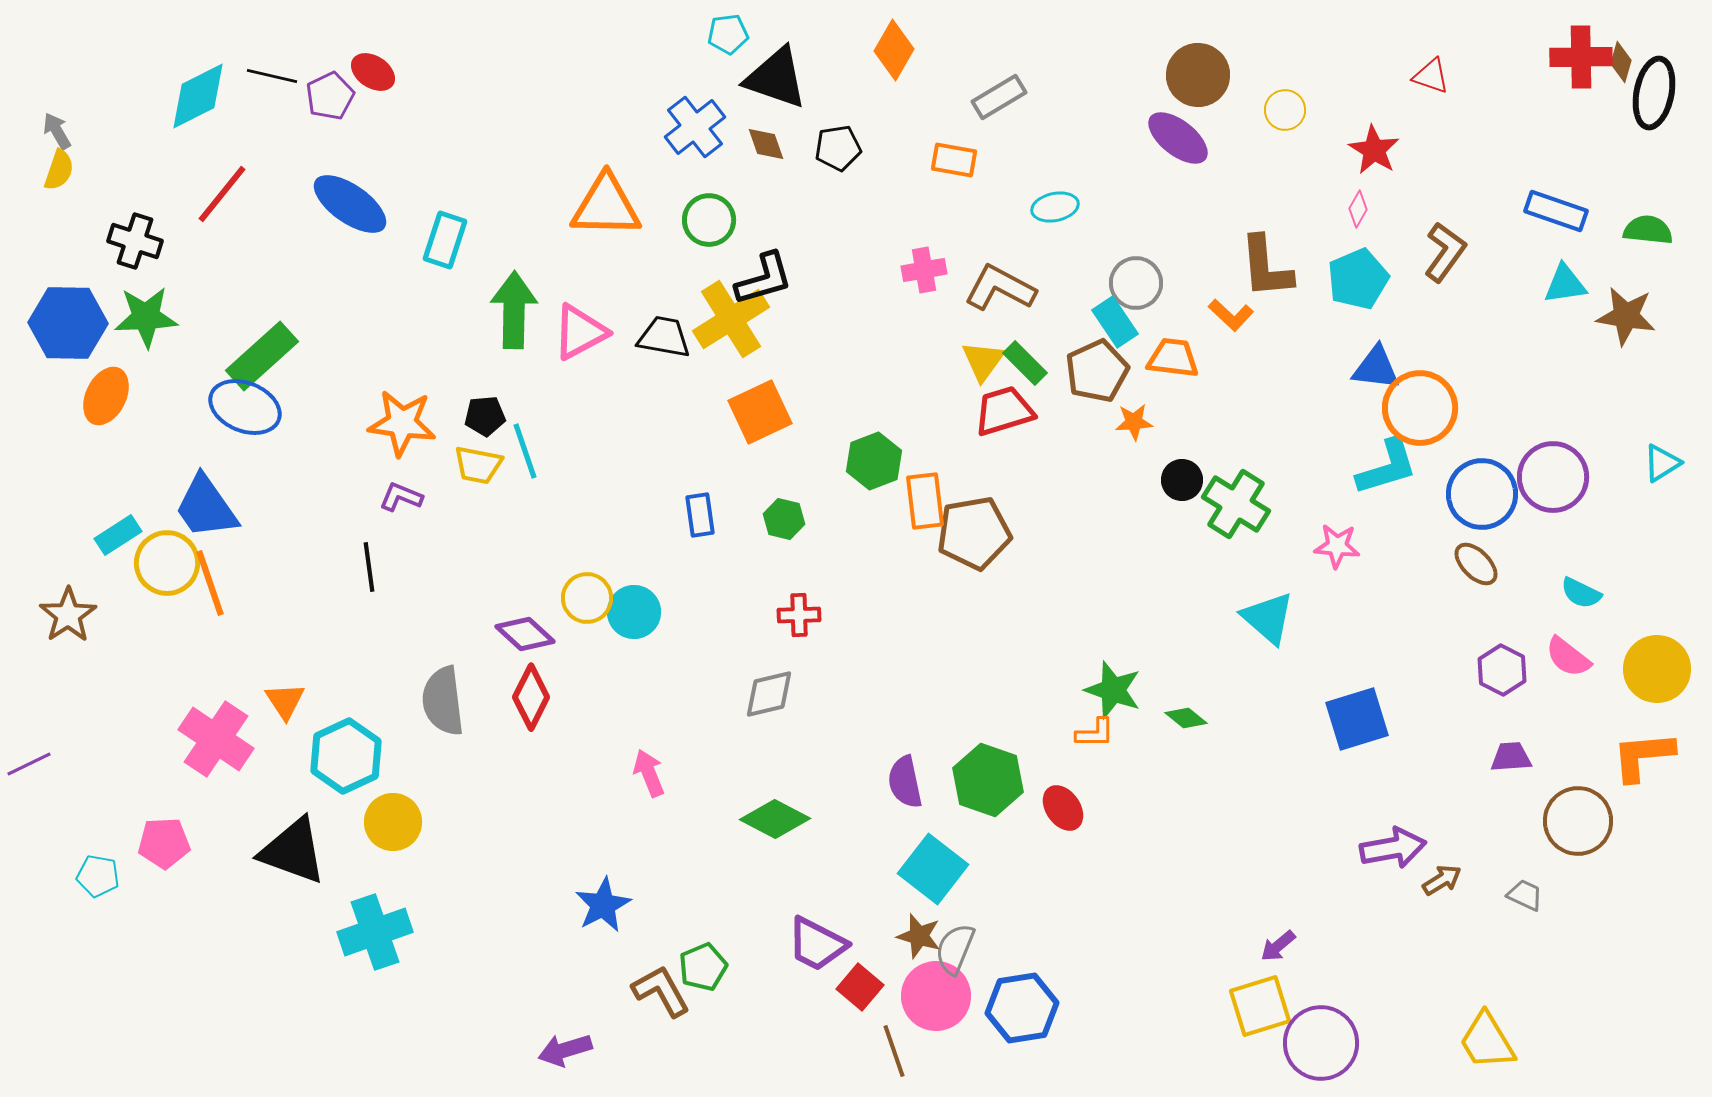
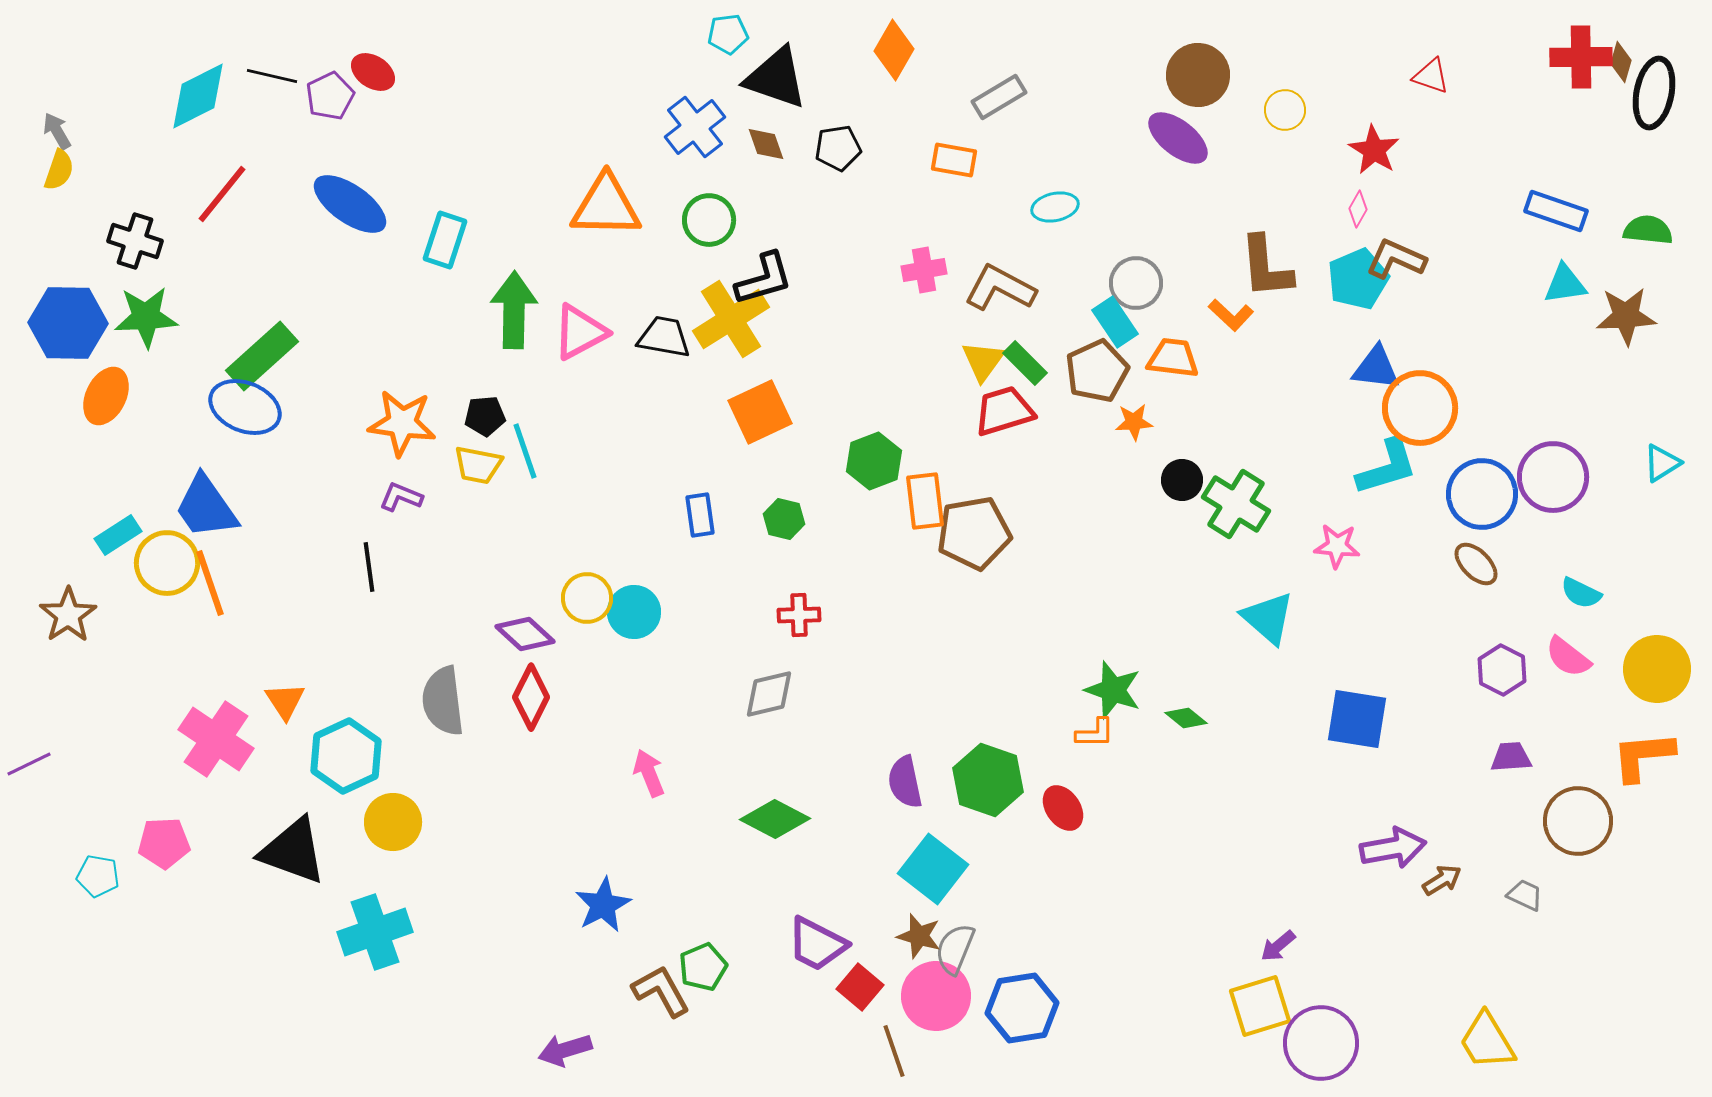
brown L-shape at (1445, 252): moved 49 px left, 7 px down; rotated 102 degrees counterclockwise
brown star at (1626, 316): rotated 12 degrees counterclockwise
blue square at (1357, 719): rotated 26 degrees clockwise
